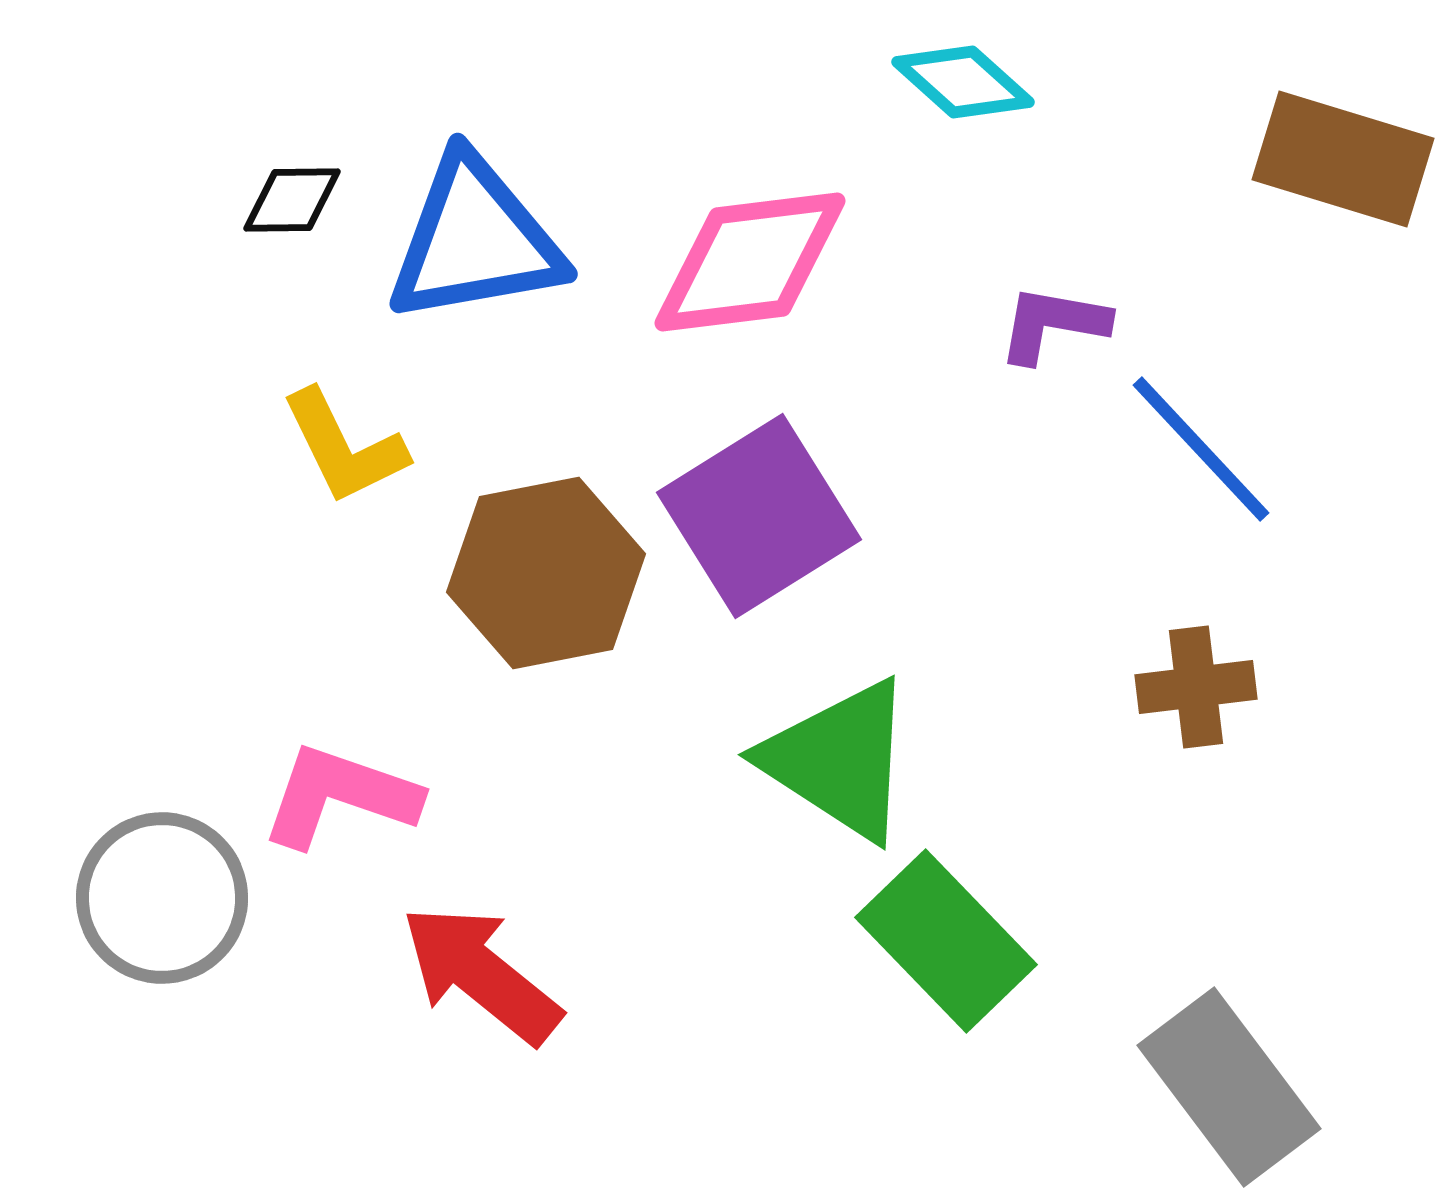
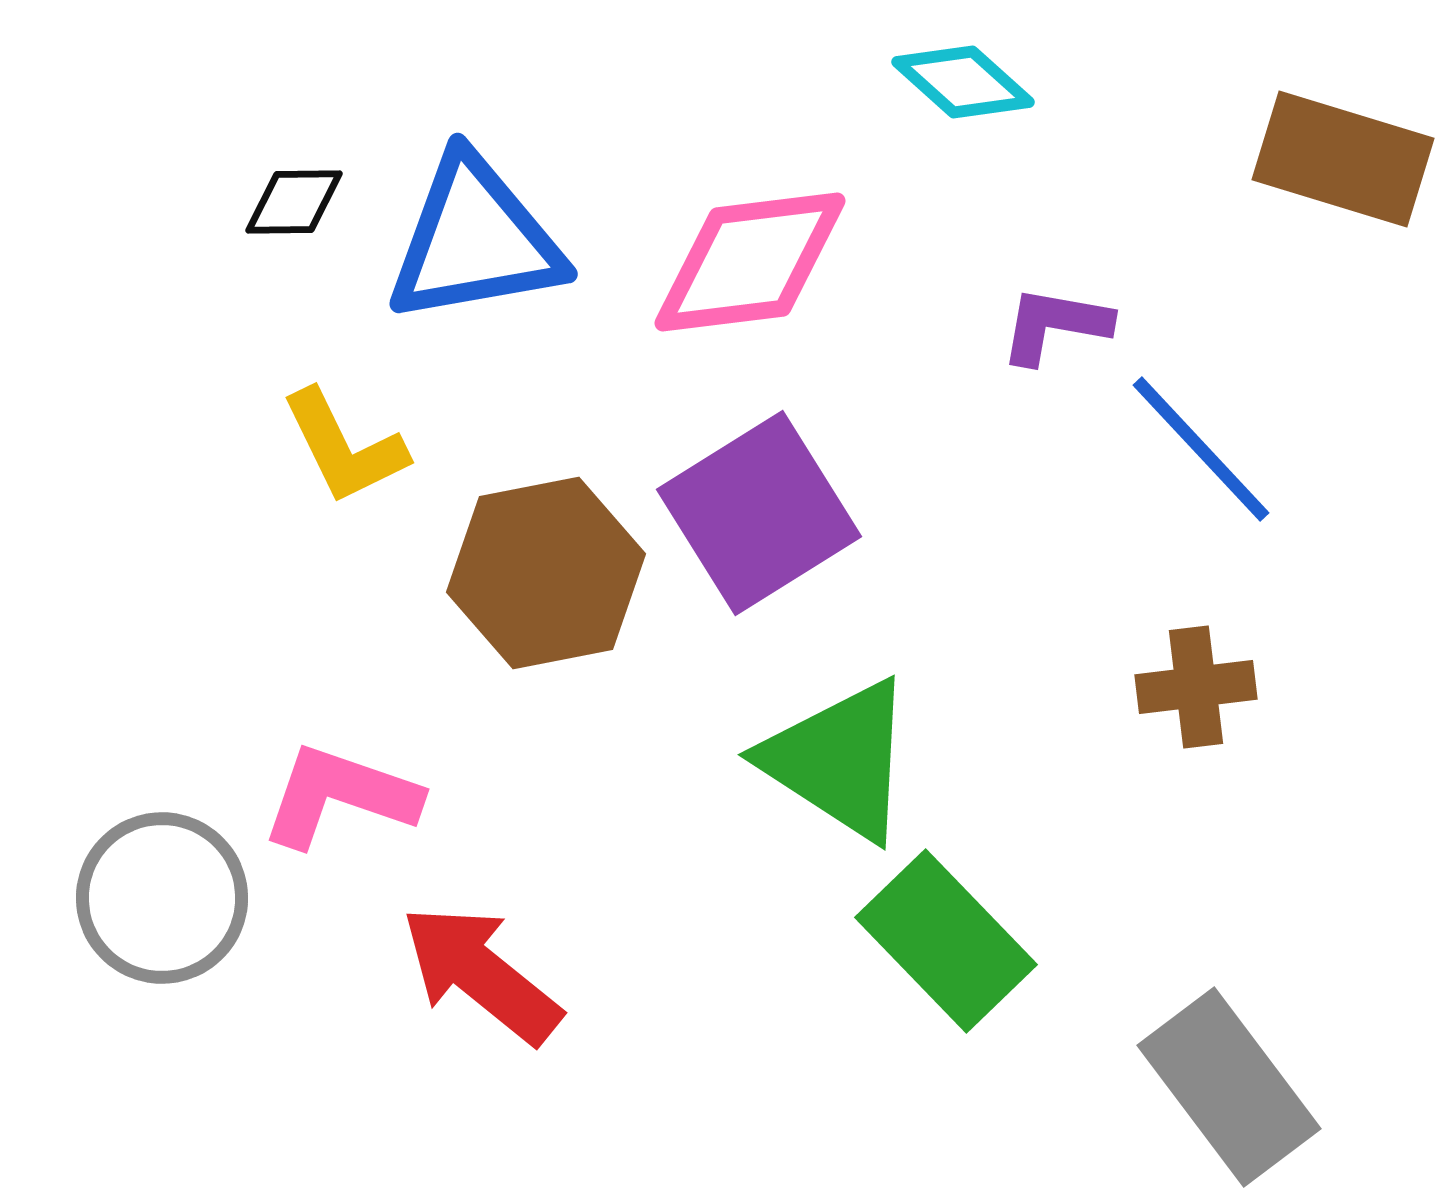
black diamond: moved 2 px right, 2 px down
purple L-shape: moved 2 px right, 1 px down
purple square: moved 3 px up
